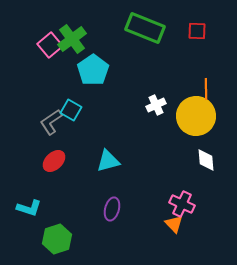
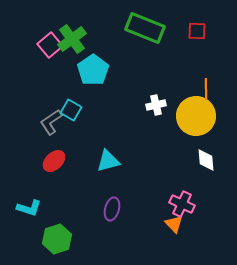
white cross: rotated 12 degrees clockwise
